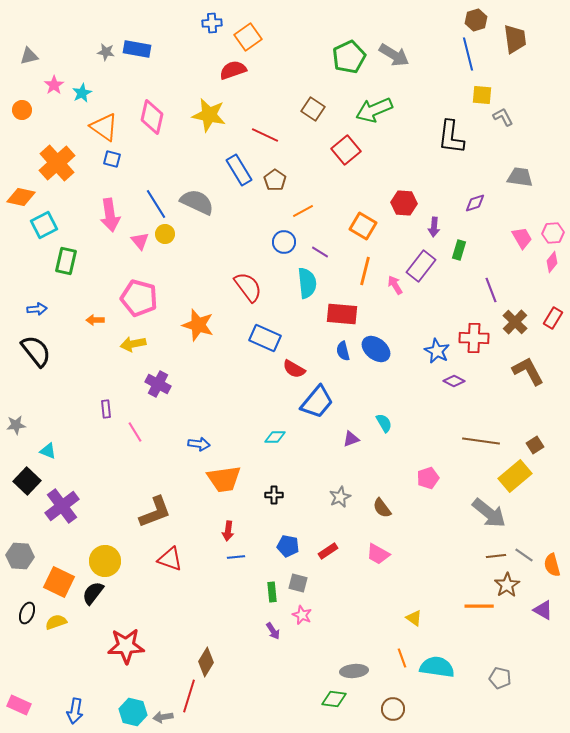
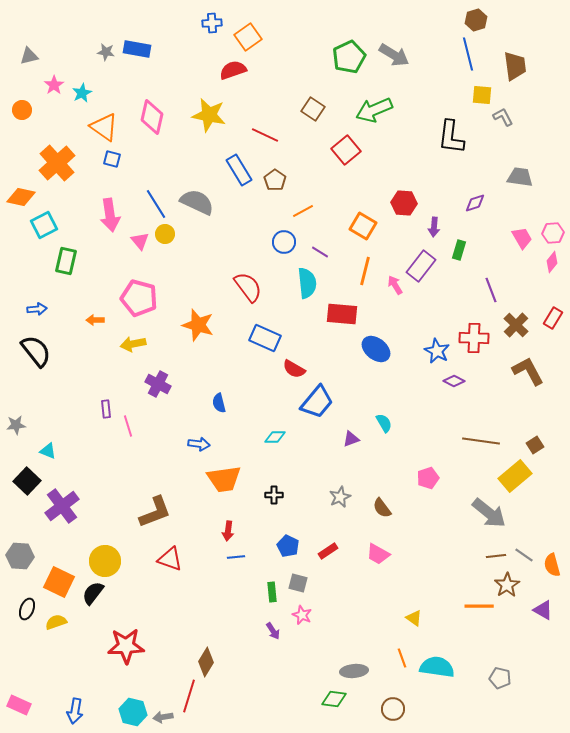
brown trapezoid at (515, 39): moved 27 px down
brown cross at (515, 322): moved 1 px right, 3 px down
blue semicircle at (343, 351): moved 124 px left, 52 px down
pink line at (135, 432): moved 7 px left, 6 px up; rotated 15 degrees clockwise
blue pentagon at (288, 546): rotated 15 degrees clockwise
black ellipse at (27, 613): moved 4 px up
